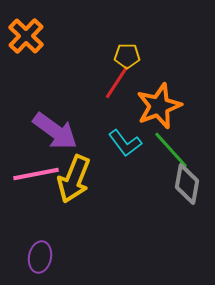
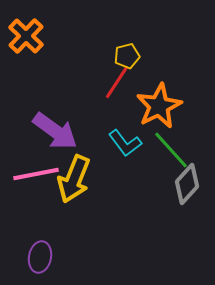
yellow pentagon: rotated 15 degrees counterclockwise
orange star: rotated 6 degrees counterclockwise
gray diamond: rotated 33 degrees clockwise
